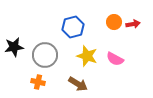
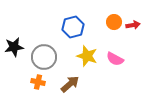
red arrow: moved 1 px down
gray circle: moved 1 px left, 2 px down
brown arrow: moved 8 px left; rotated 72 degrees counterclockwise
